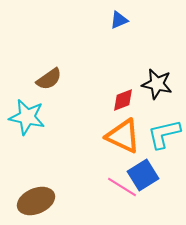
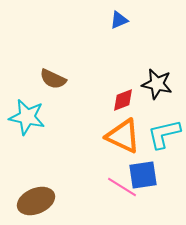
brown semicircle: moved 4 px right; rotated 60 degrees clockwise
blue square: rotated 24 degrees clockwise
